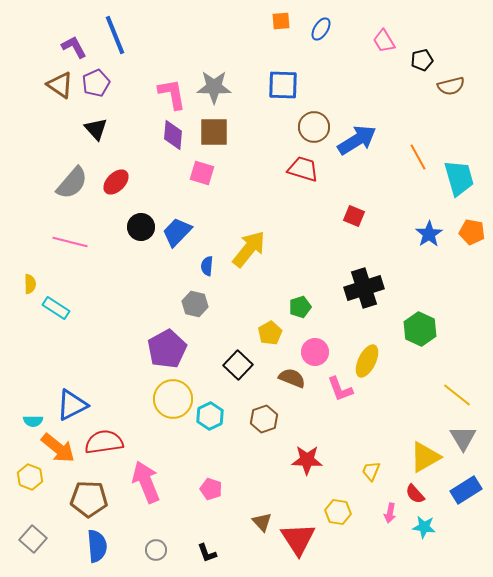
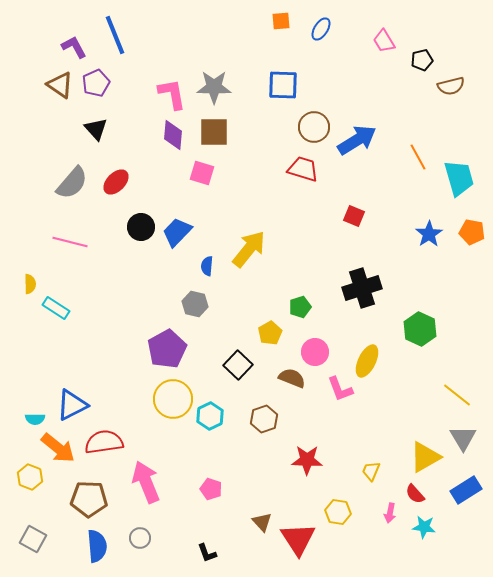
black cross at (364, 288): moved 2 px left
cyan semicircle at (33, 421): moved 2 px right, 2 px up
gray square at (33, 539): rotated 12 degrees counterclockwise
gray circle at (156, 550): moved 16 px left, 12 px up
